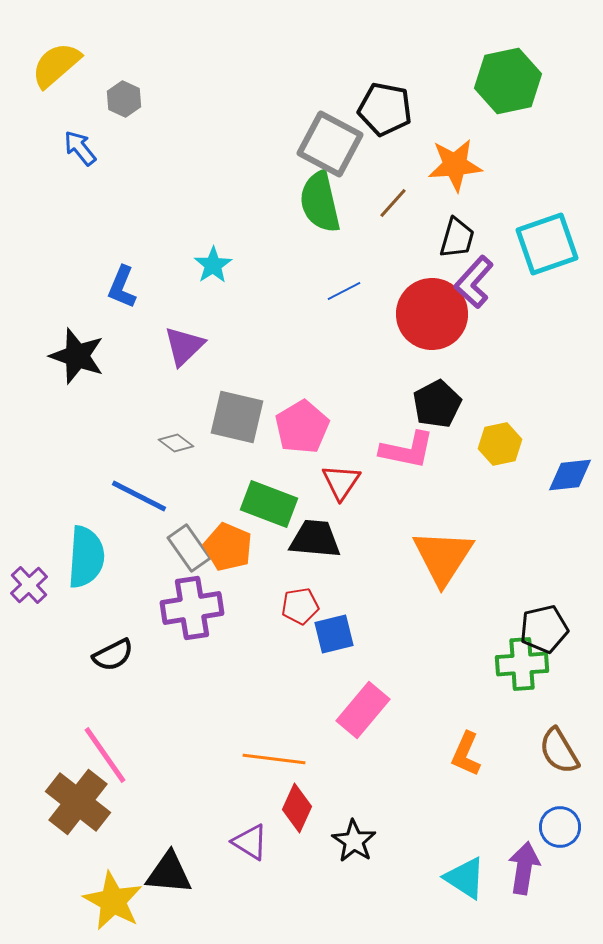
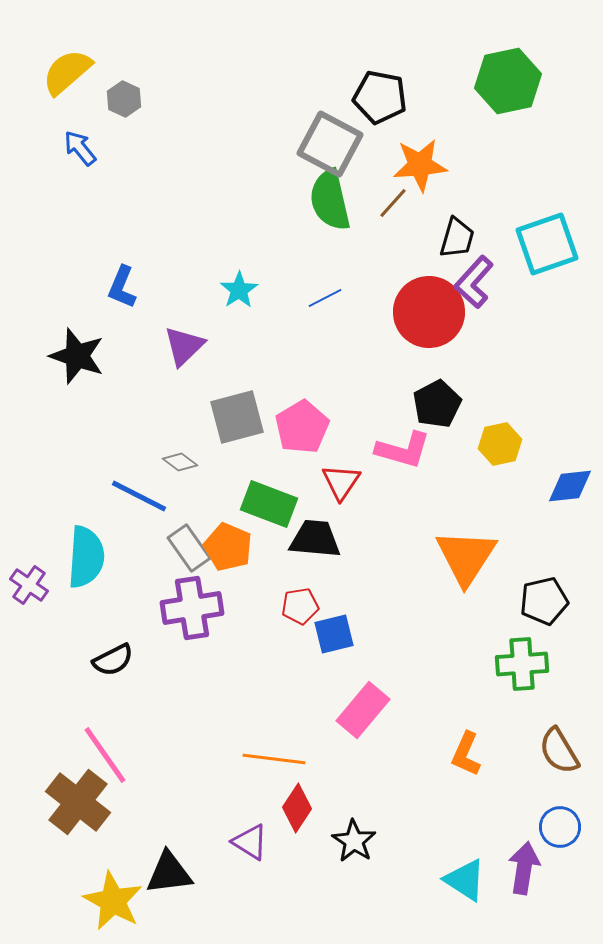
yellow semicircle at (56, 65): moved 11 px right, 7 px down
black pentagon at (385, 109): moved 5 px left, 12 px up
orange star at (455, 165): moved 35 px left
green semicircle at (320, 202): moved 10 px right, 2 px up
cyan star at (213, 265): moved 26 px right, 25 px down
blue line at (344, 291): moved 19 px left, 7 px down
red circle at (432, 314): moved 3 px left, 2 px up
gray square at (237, 417): rotated 28 degrees counterclockwise
gray diamond at (176, 443): moved 4 px right, 19 px down
pink L-shape at (407, 450): moved 4 px left; rotated 4 degrees clockwise
blue diamond at (570, 475): moved 11 px down
orange triangle at (443, 557): moved 23 px right
purple cross at (29, 585): rotated 12 degrees counterclockwise
black pentagon at (544, 629): moved 28 px up
black semicircle at (113, 655): moved 5 px down
red diamond at (297, 808): rotated 9 degrees clockwise
black triangle at (169, 873): rotated 12 degrees counterclockwise
cyan triangle at (465, 878): moved 2 px down
